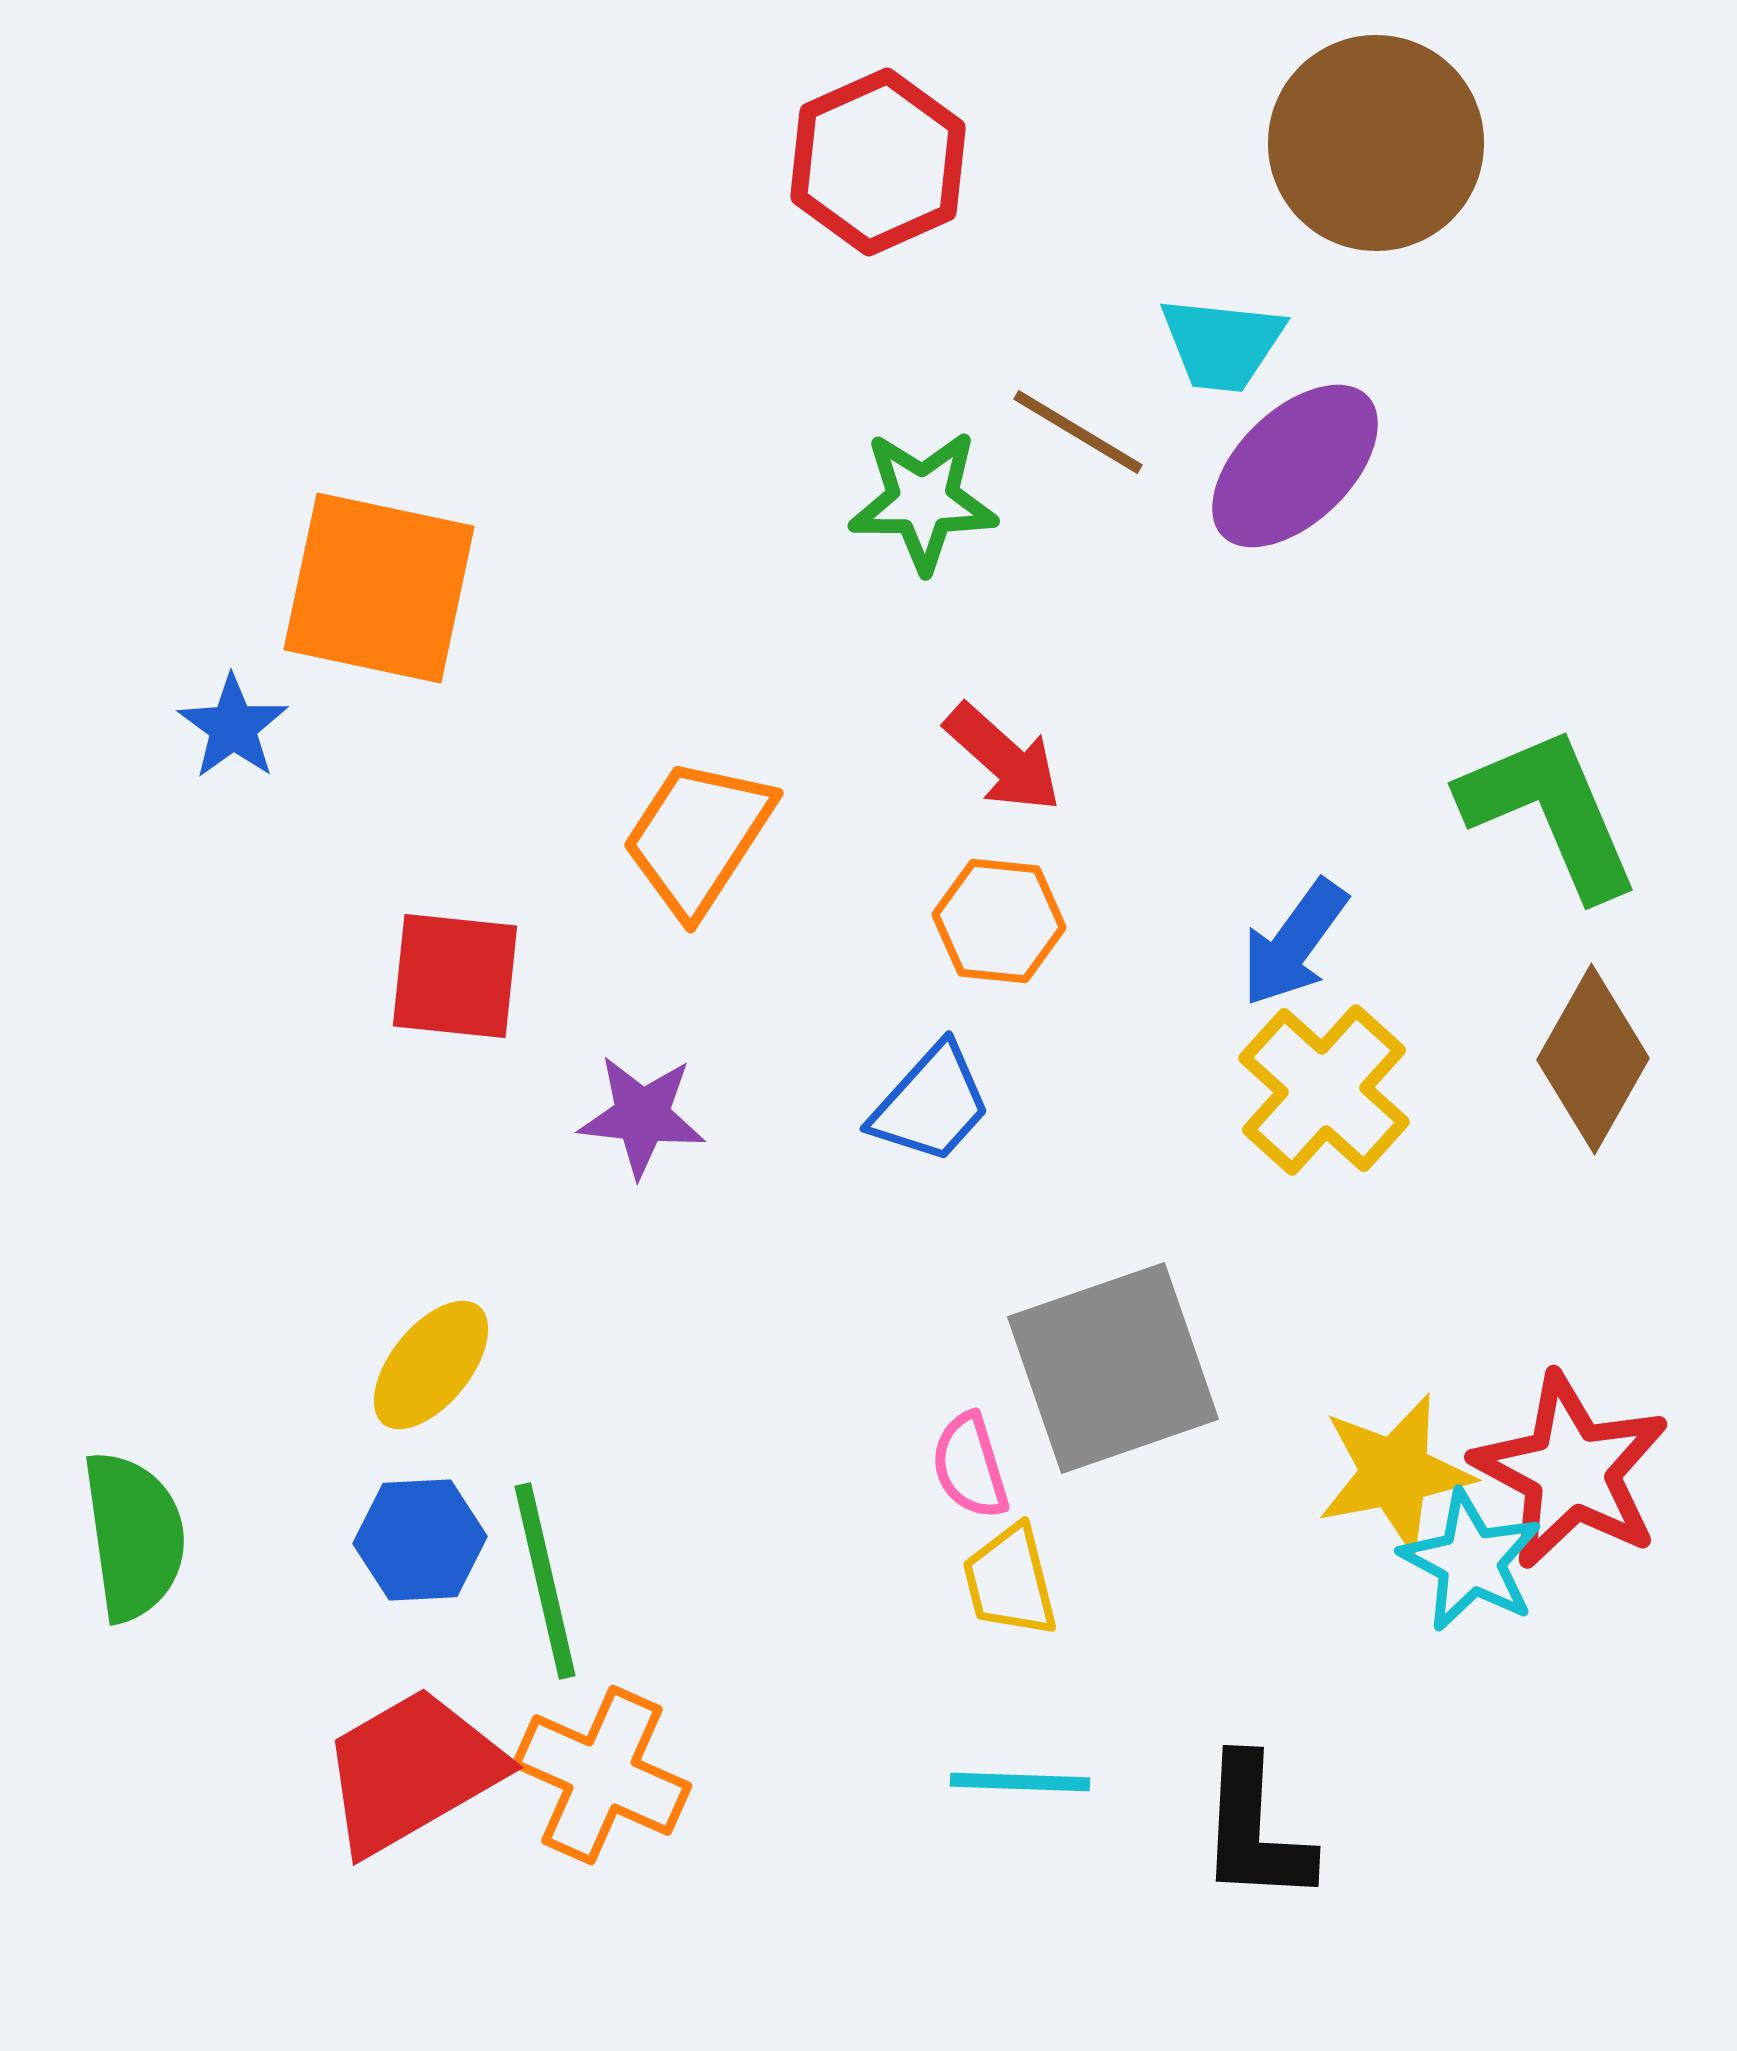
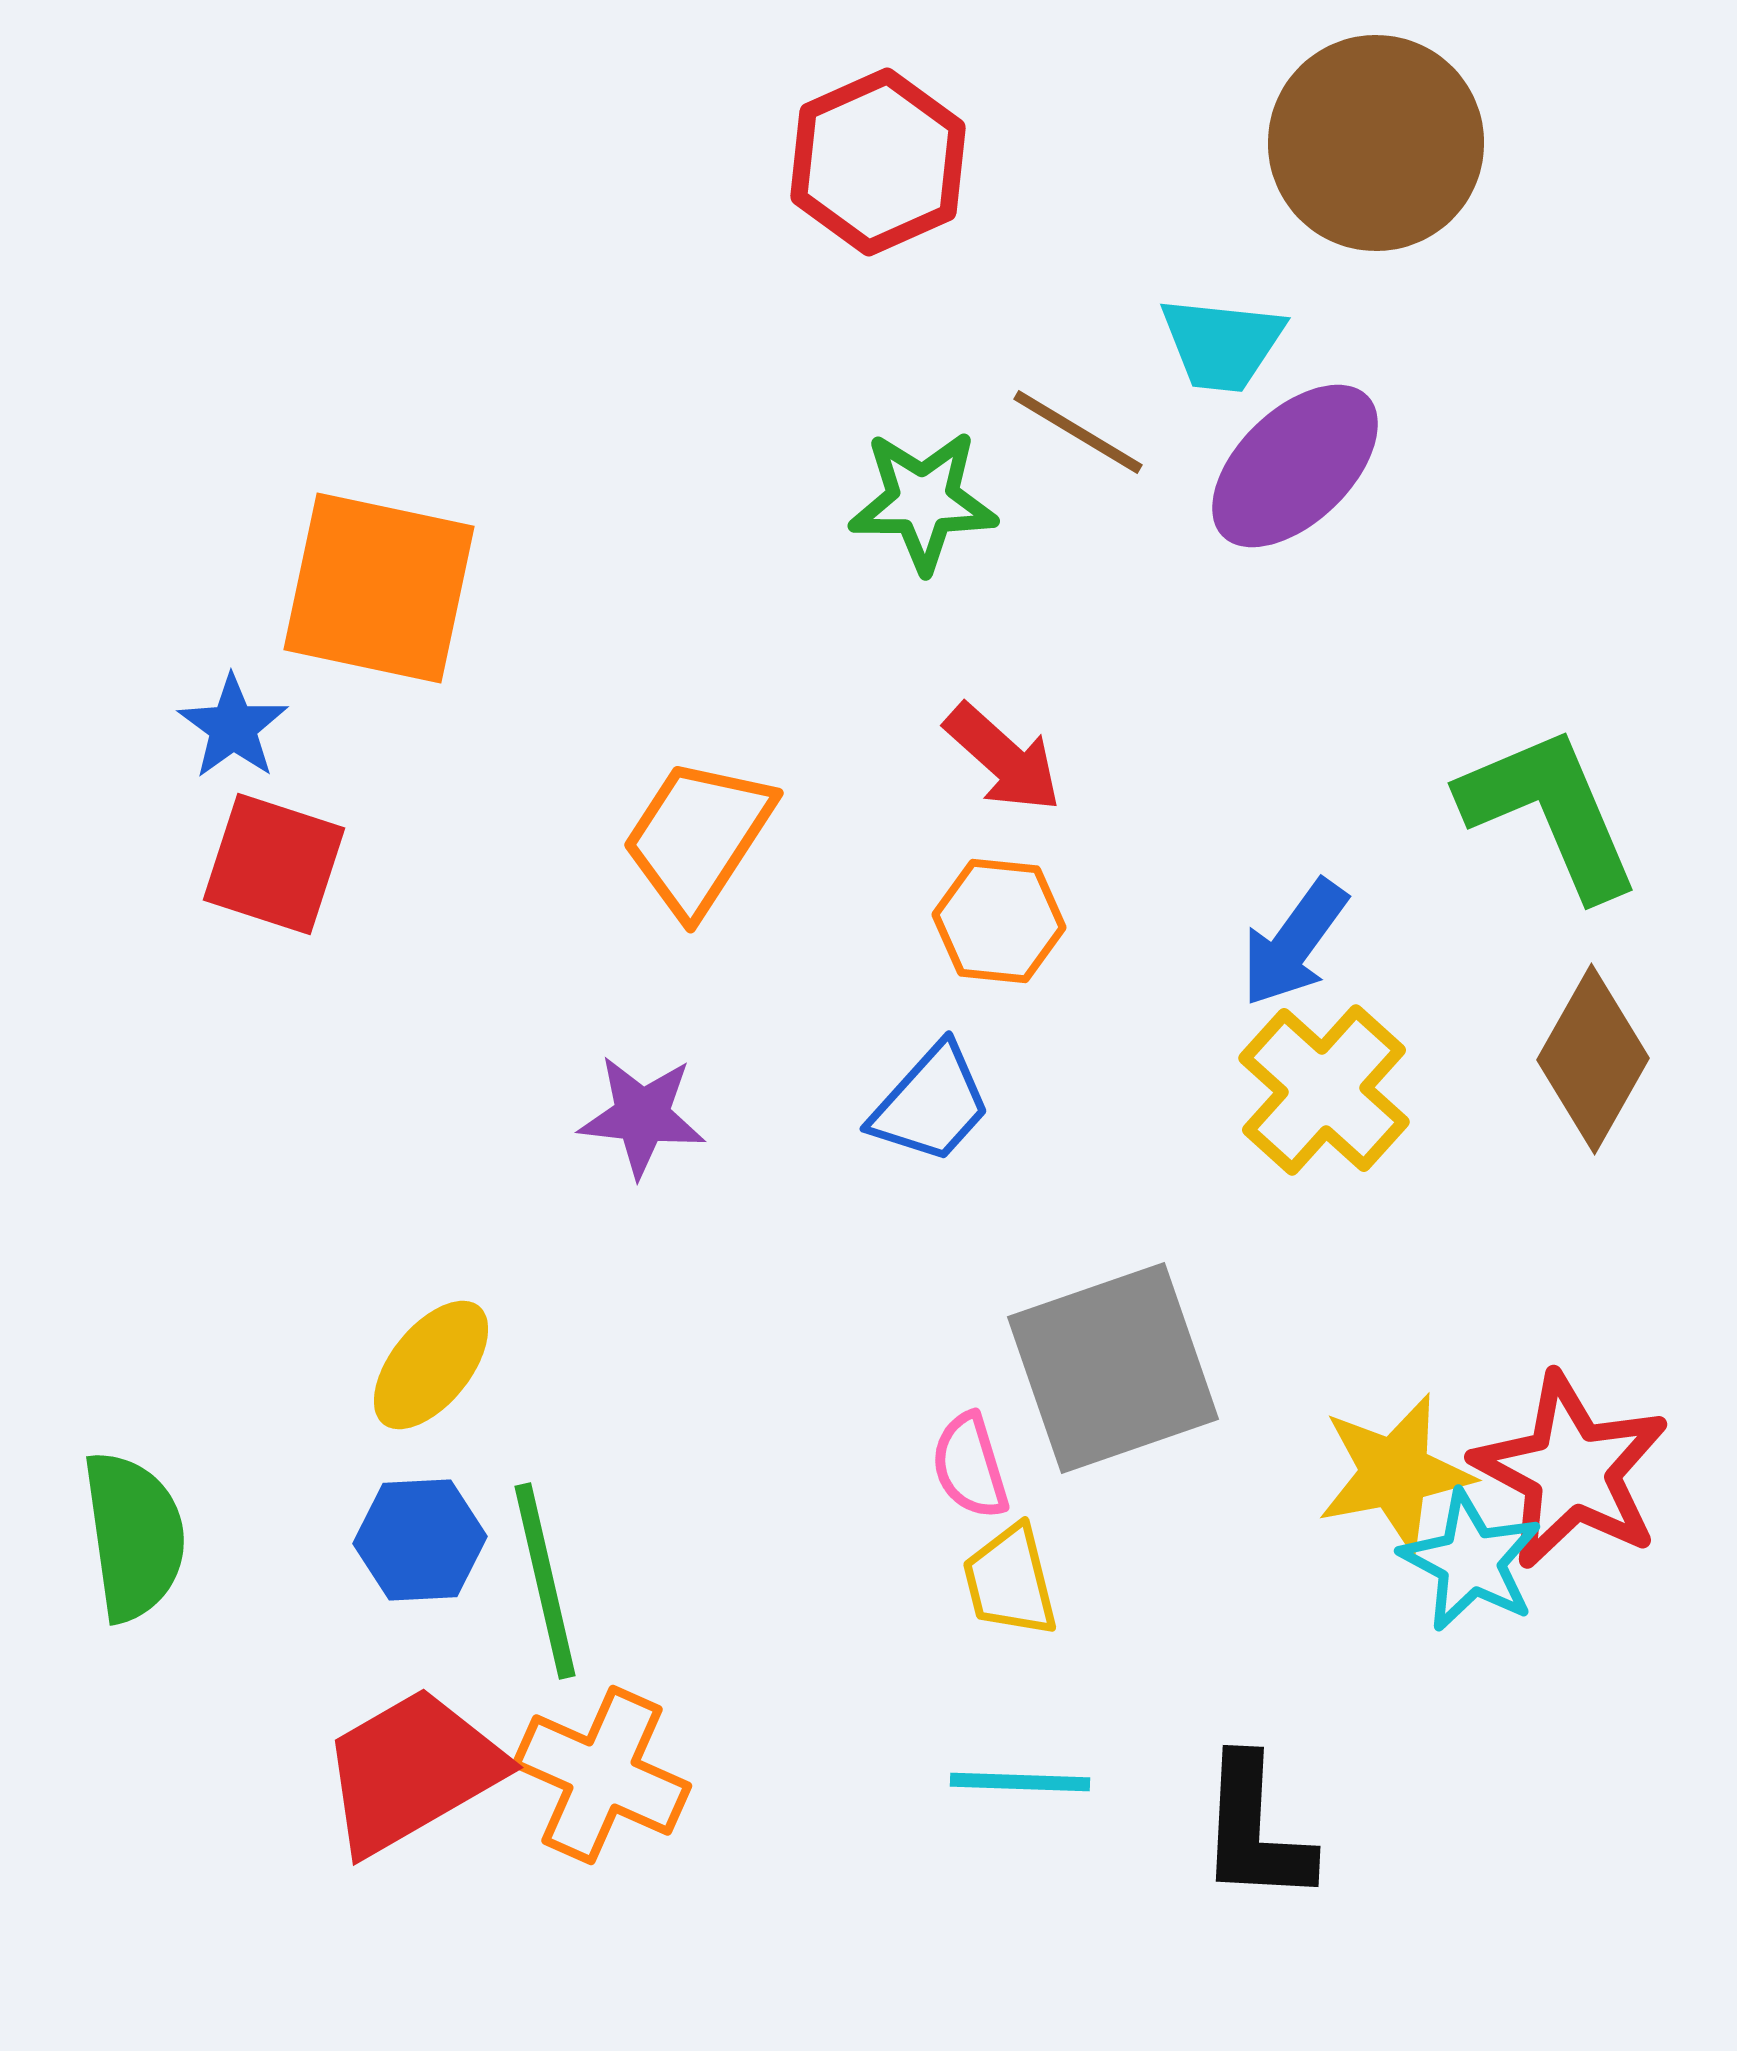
red square: moved 181 px left, 112 px up; rotated 12 degrees clockwise
